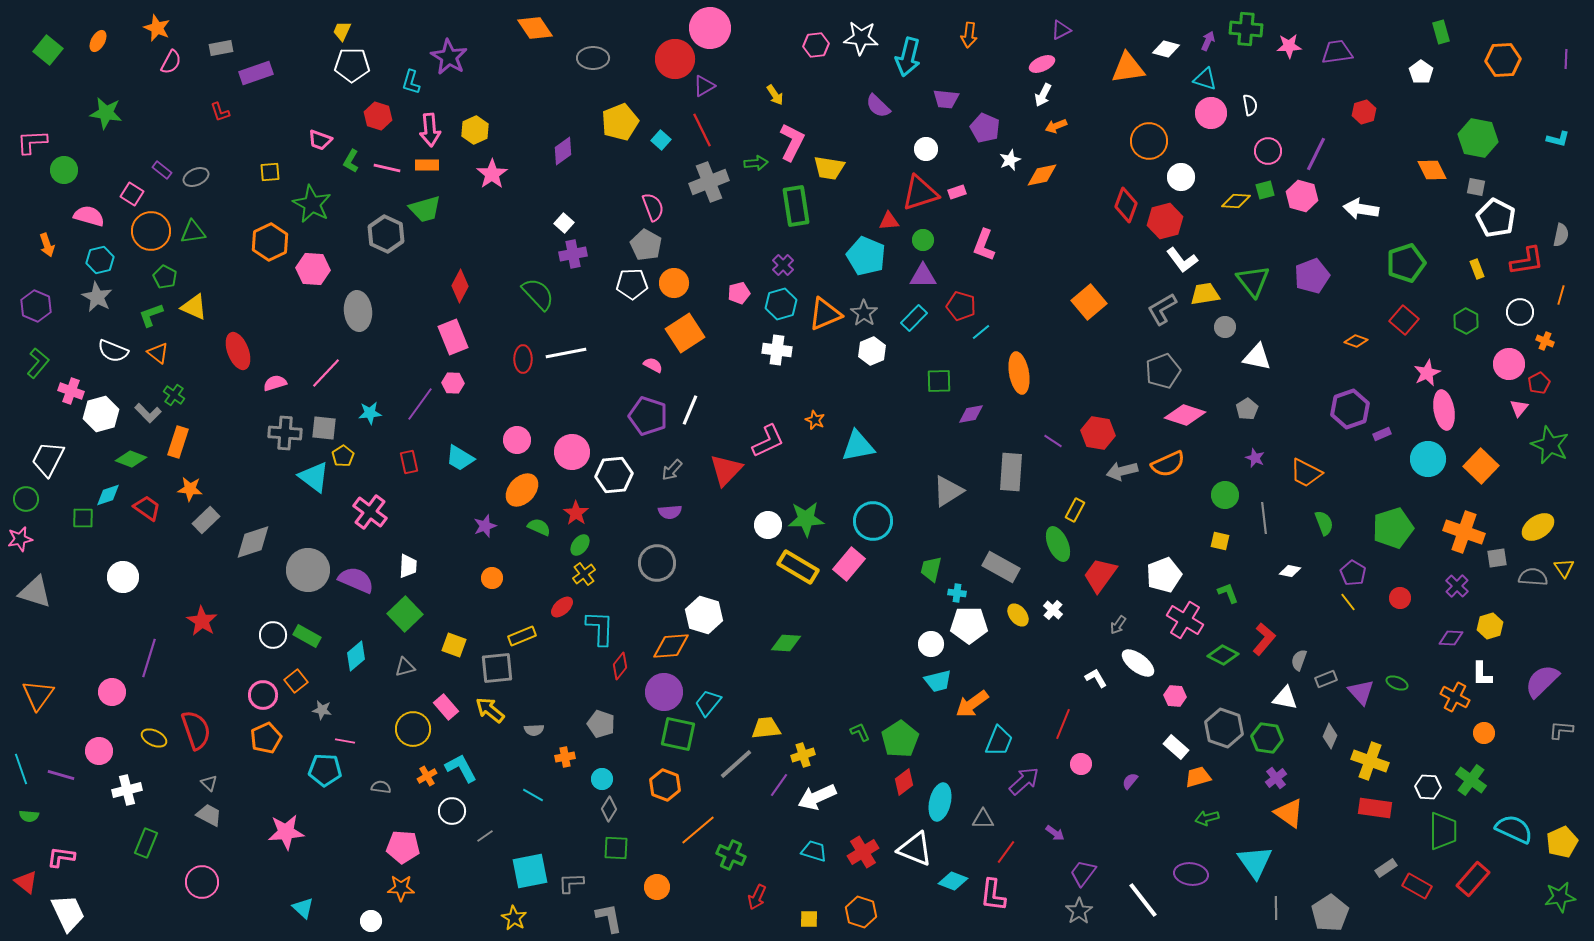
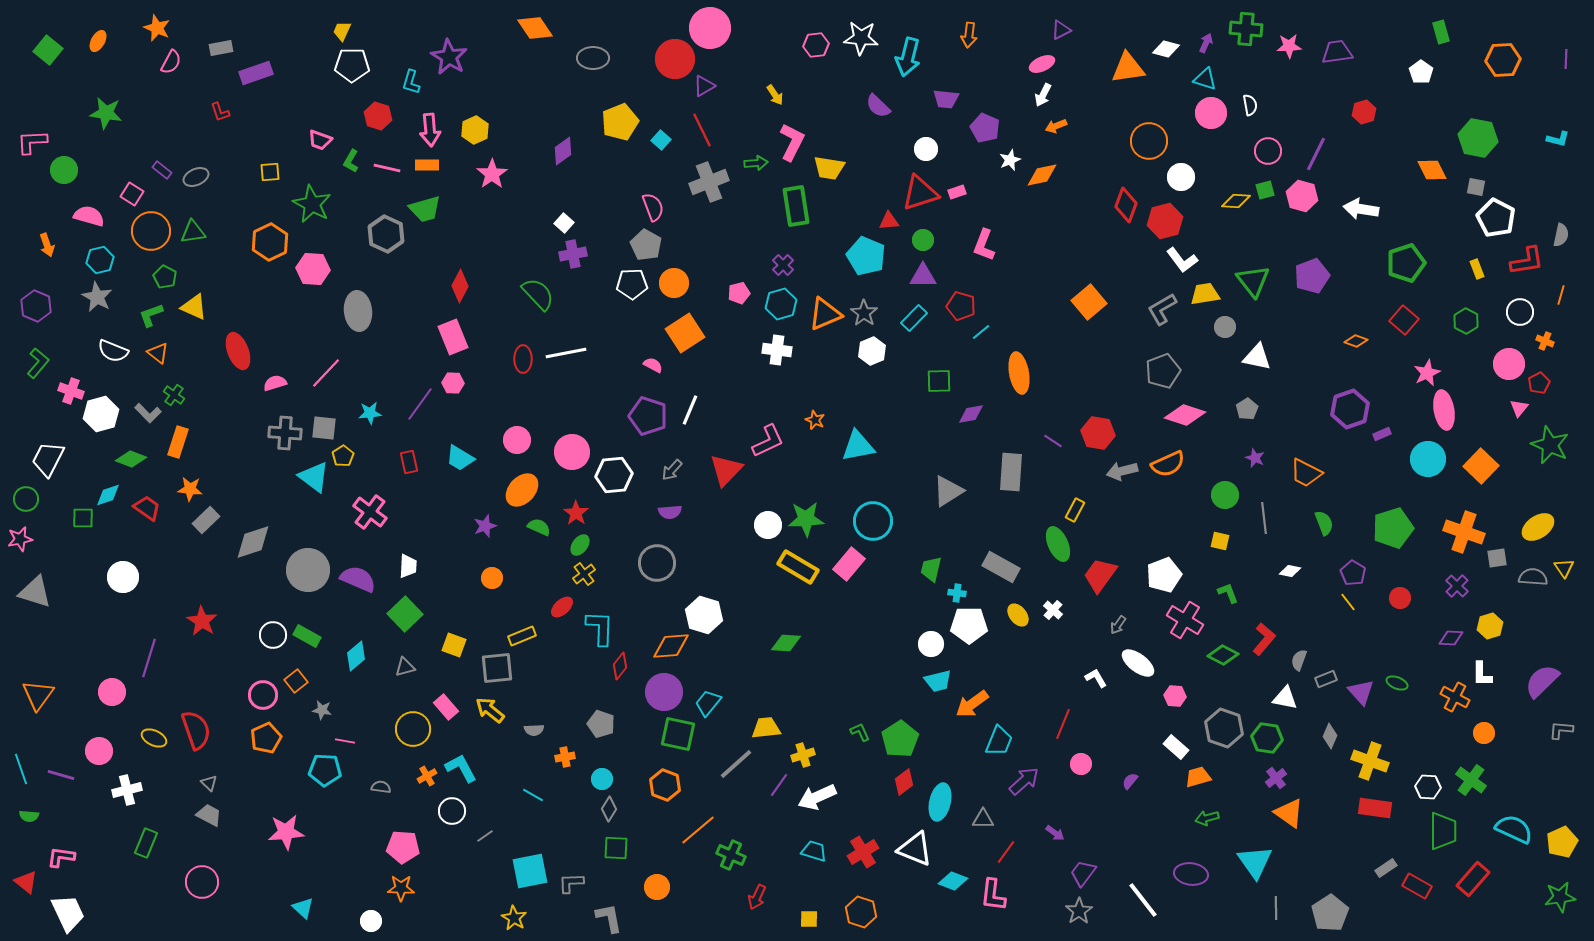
purple arrow at (1208, 41): moved 2 px left, 2 px down
purple semicircle at (356, 580): moved 2 px right, 1 px up
